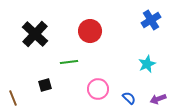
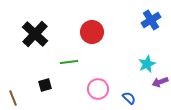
red circle: moved 2 px right, 1 px down
purple arrow: moved 2 px right, 17 px up
